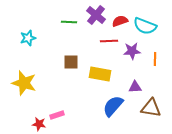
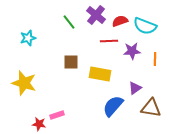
green line: rotated 49 degrees clockwise
purple triangle: moved 1 px down; rotated 32 degrees counterclockwise
